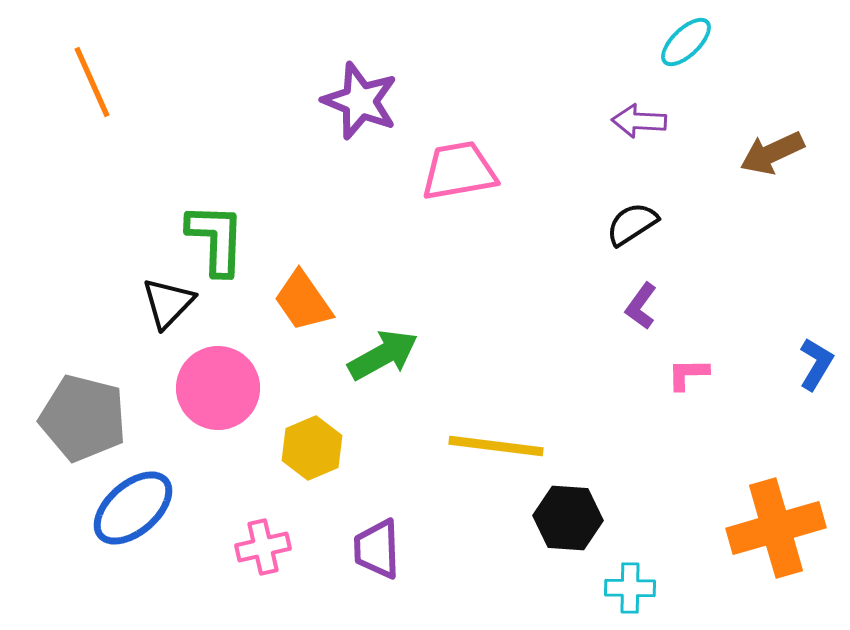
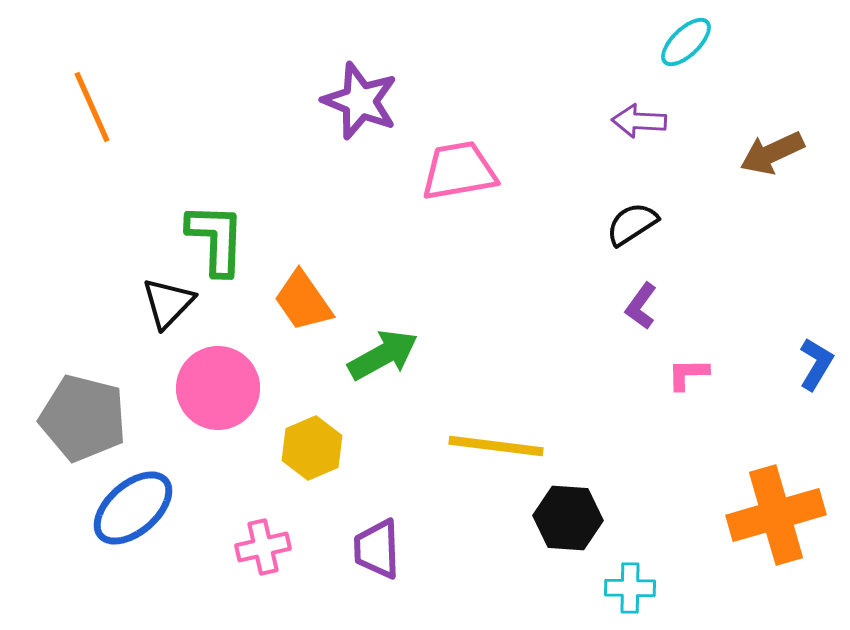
orange line: moved 25 px down
orange cross: moved 13 px up
